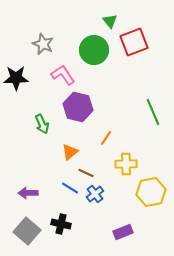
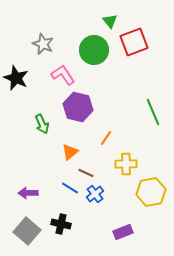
black star: rotated 25 degrees clockwise
